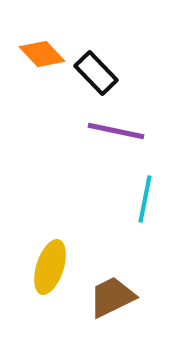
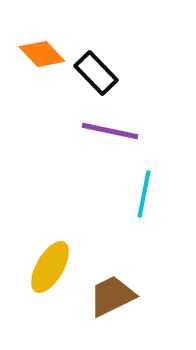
purple line: moved 6 px left
cyan line: moved 1 px left, 5 px up
yellow ellipse: rotated 12 degrees clockwise
brown trapezoid: moved 1 px up
